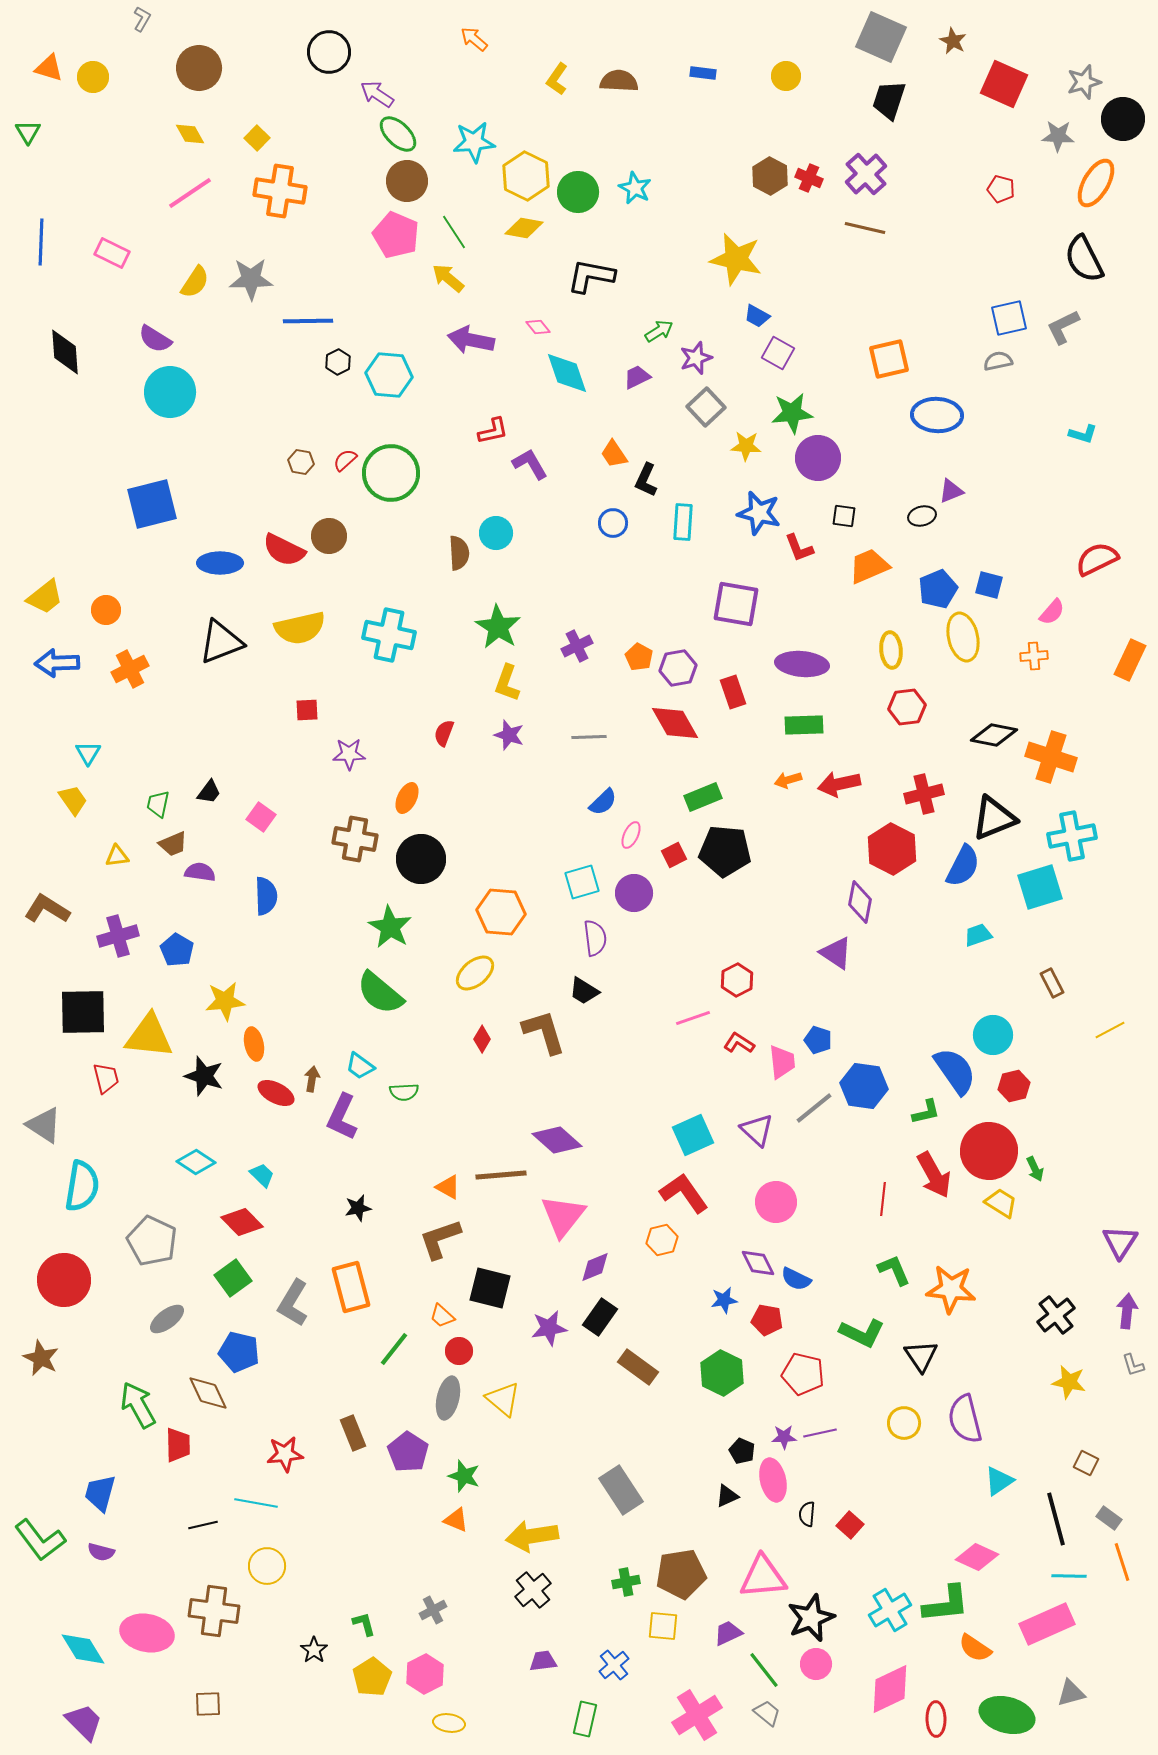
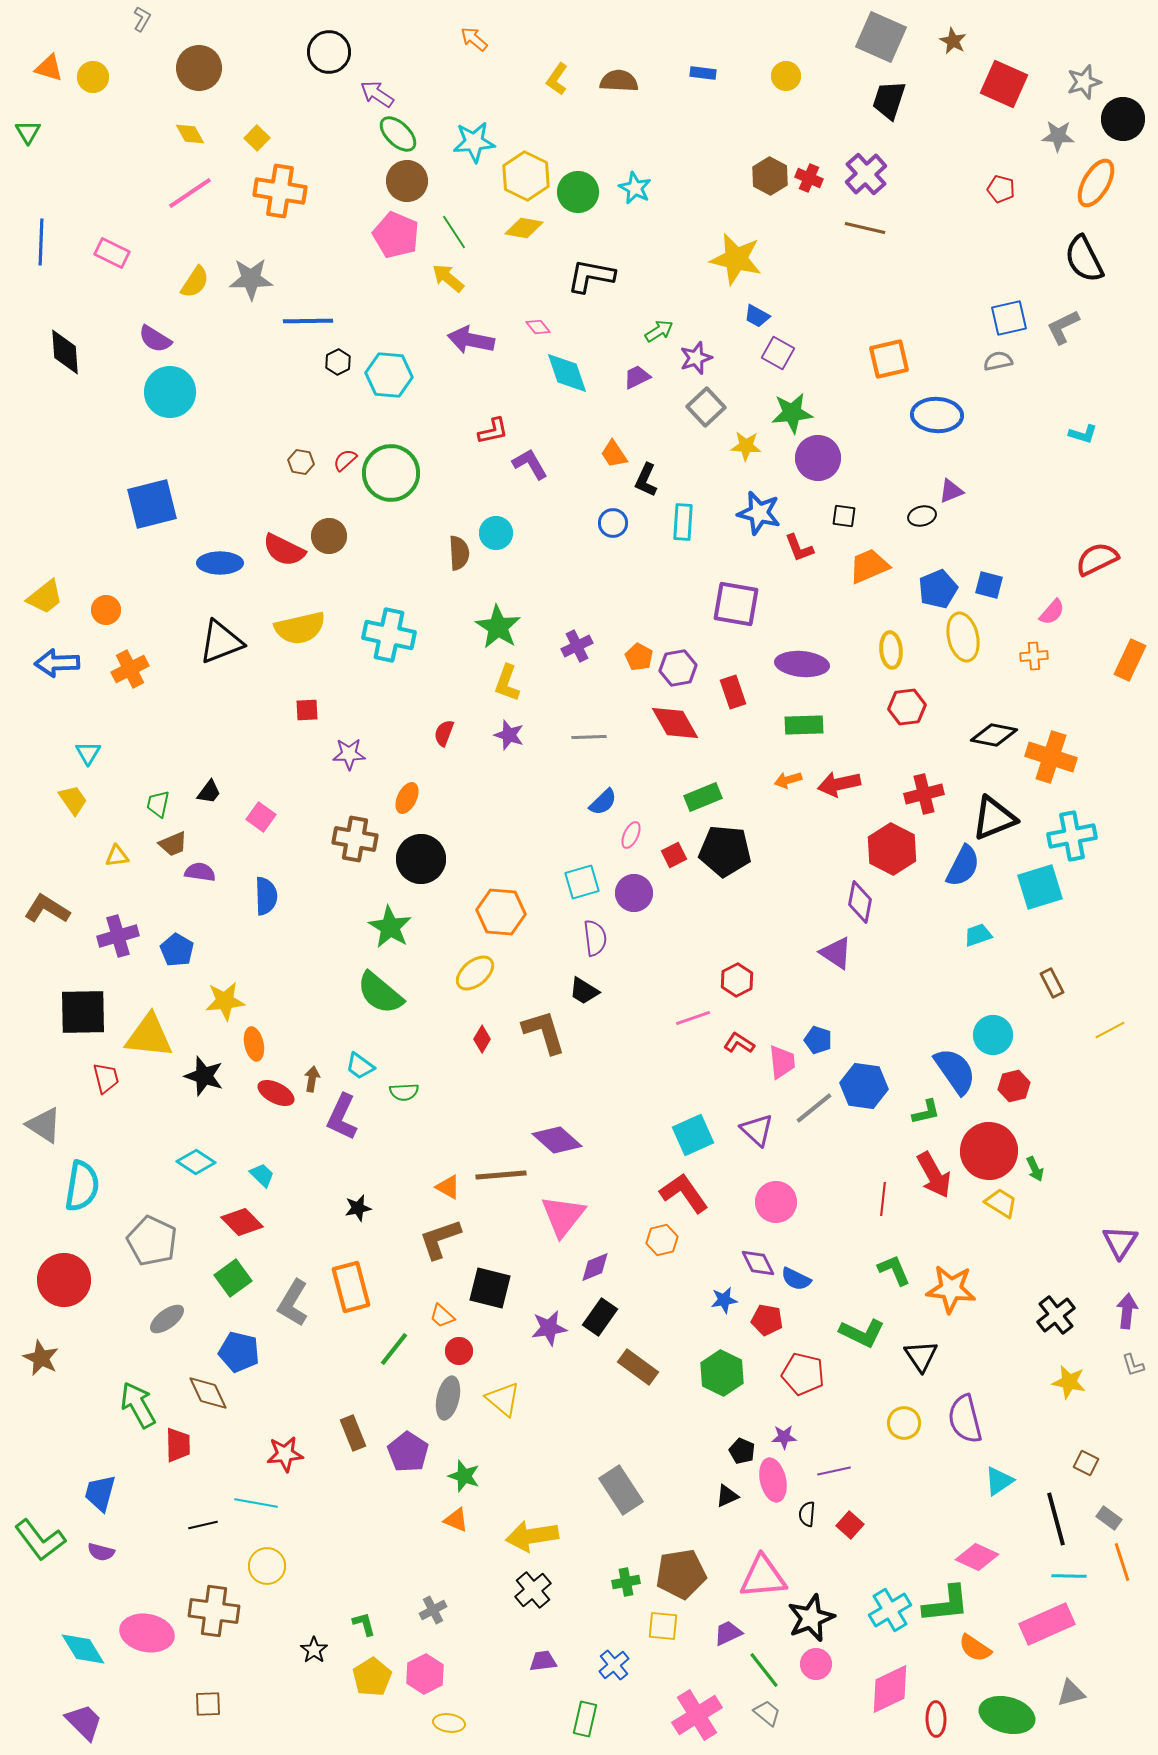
purple line at (820, 1433): moved 14 px right, 38 px down
